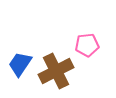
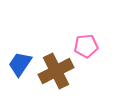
pink pentagon: moved 1 px left, 1 px down
